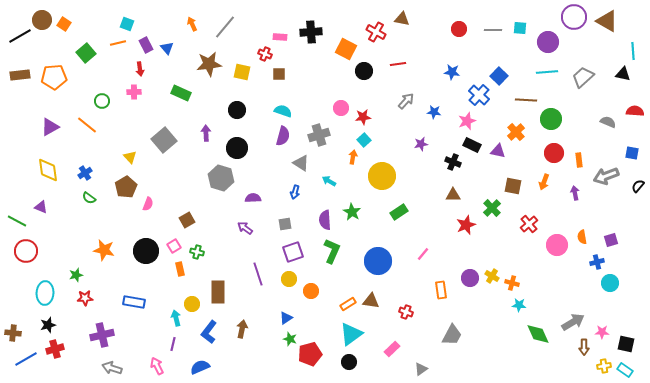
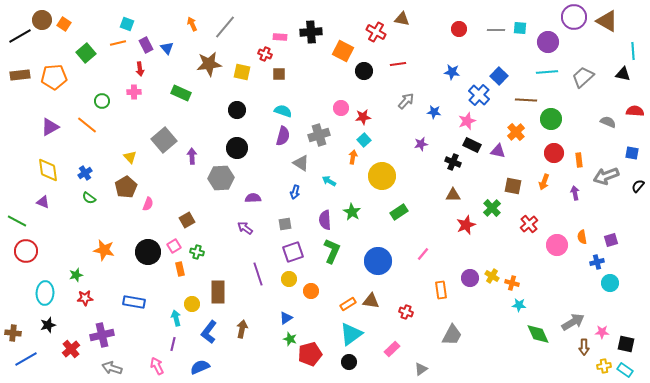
gray line at (493, 30): moved 3 px right
orange square at (346, 49): moved 3 px left, 2 px down
purple arrow at (206, 133): moved 14 px left, 23 px down
gray hexagon at (221, 178): rotated 20 degrees counterclockwise
purple triangle at (41, 207): moved 2 px right, 5 px up
black circle at (146, 251): moved 2 px right, 1 px down
red cross at (55, 349): moved 16 px right; rotated 24 degrees counterclockwise
